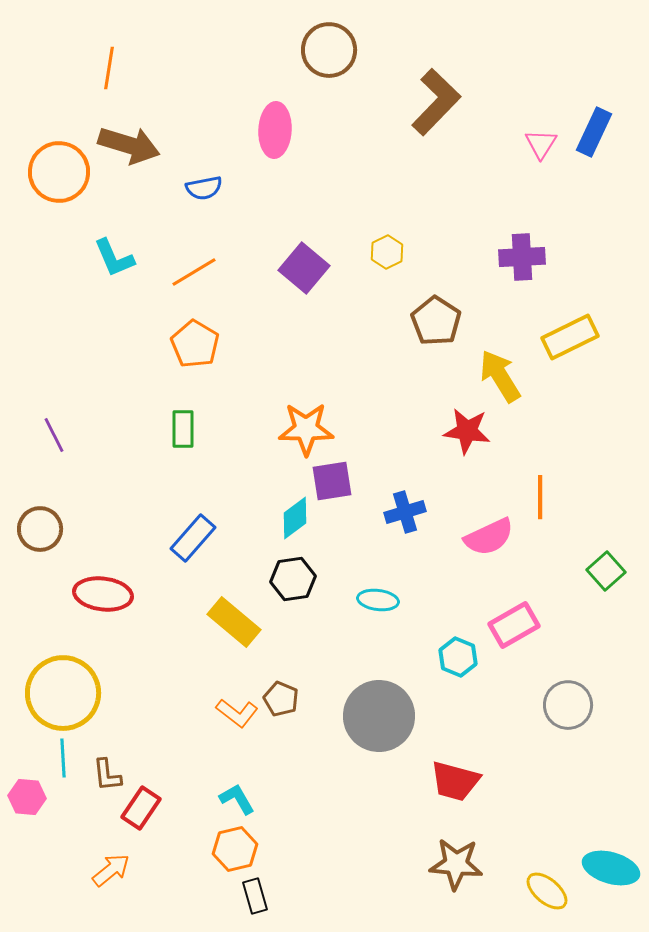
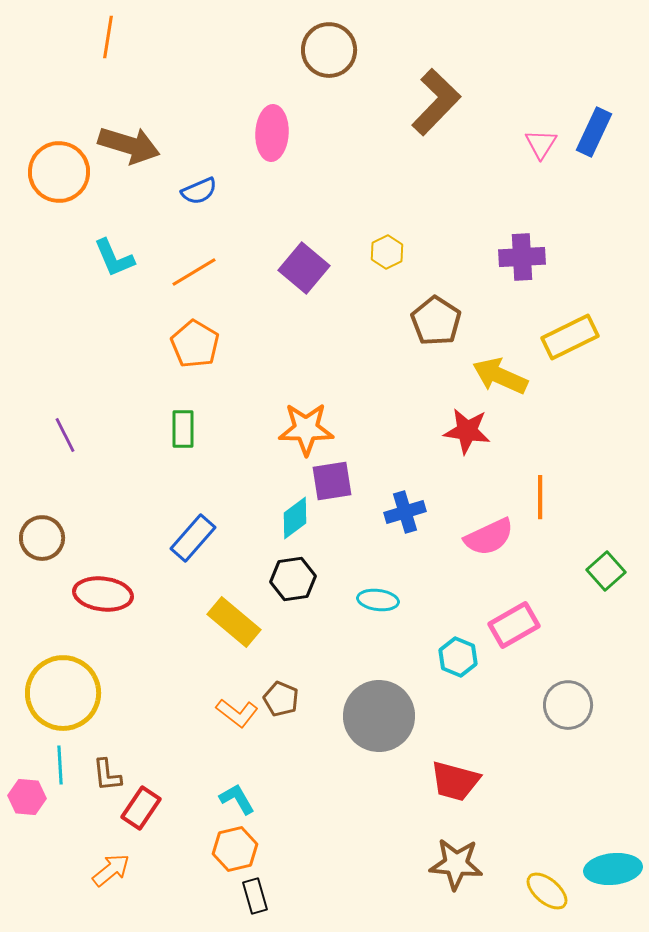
orange line at (109, 68): moved 1 px left, 31 px up
pink ellipse at (275, 130): moved 3 px left, 3 px down
blue semicircle at (204, 188): moved 5 px left, 3 px down; rotated 12 degrees counterclockwise
yellow arrow at (500, 376): rotated 34 degrees counterclockwise
purple line at (54, 435): moved 11 px right
brown circle at (40, 529): moved 2 px right, 9 px down
cyan line at (63, 758): moved 3 px left, 7 px down
cyan ellipse at (611, 868): moved 2 px right, 1 px down; rotated 22 degrees counterclockwise
